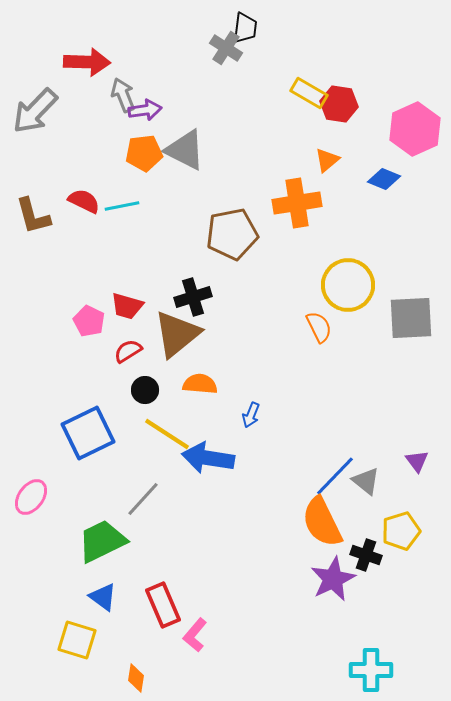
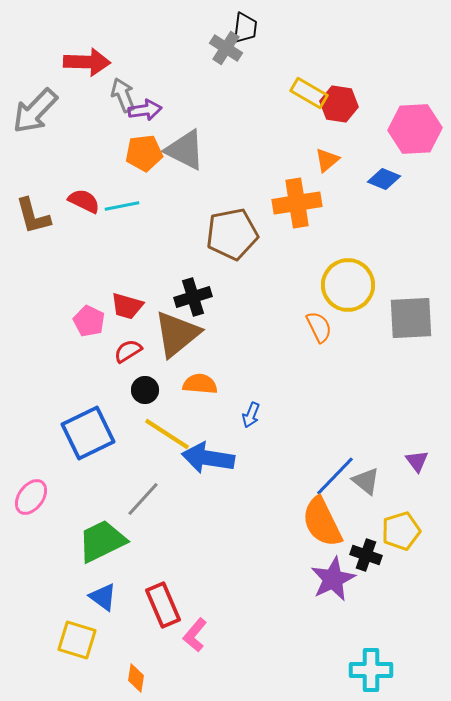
pink hexagon at (415, 129): rotated 21 degrees clockwise
